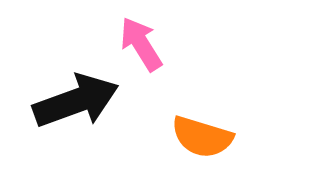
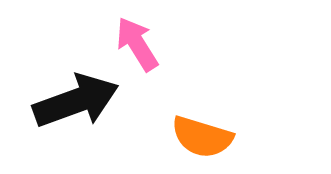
pink arrow: moved 4 px left
